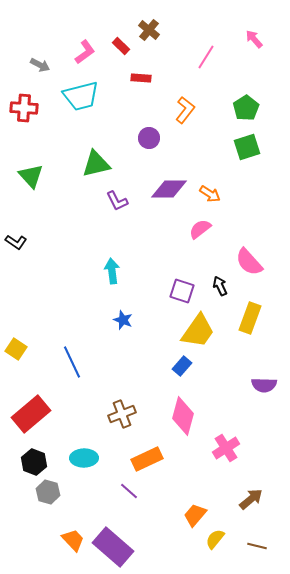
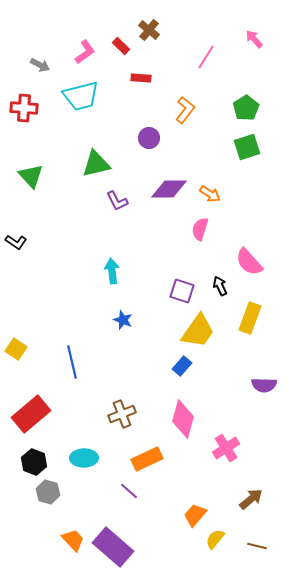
pink semicircle at (200, 229): rotated 35 degrees counterclockwise
blue line at (72, 362): rotated 12 degrees clockwise
pink diamond at (183, 416): moved 3 px down
